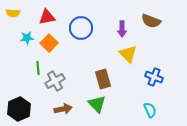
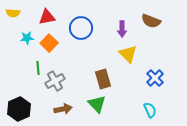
blue cross: moved 1 px right, 1 px down; rotated 24 degrees clockwise
